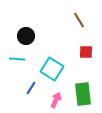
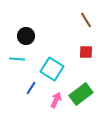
brown line: moved 7 px right
green rectangle: moved 2 px left; rotated 60 degrees clockwise
